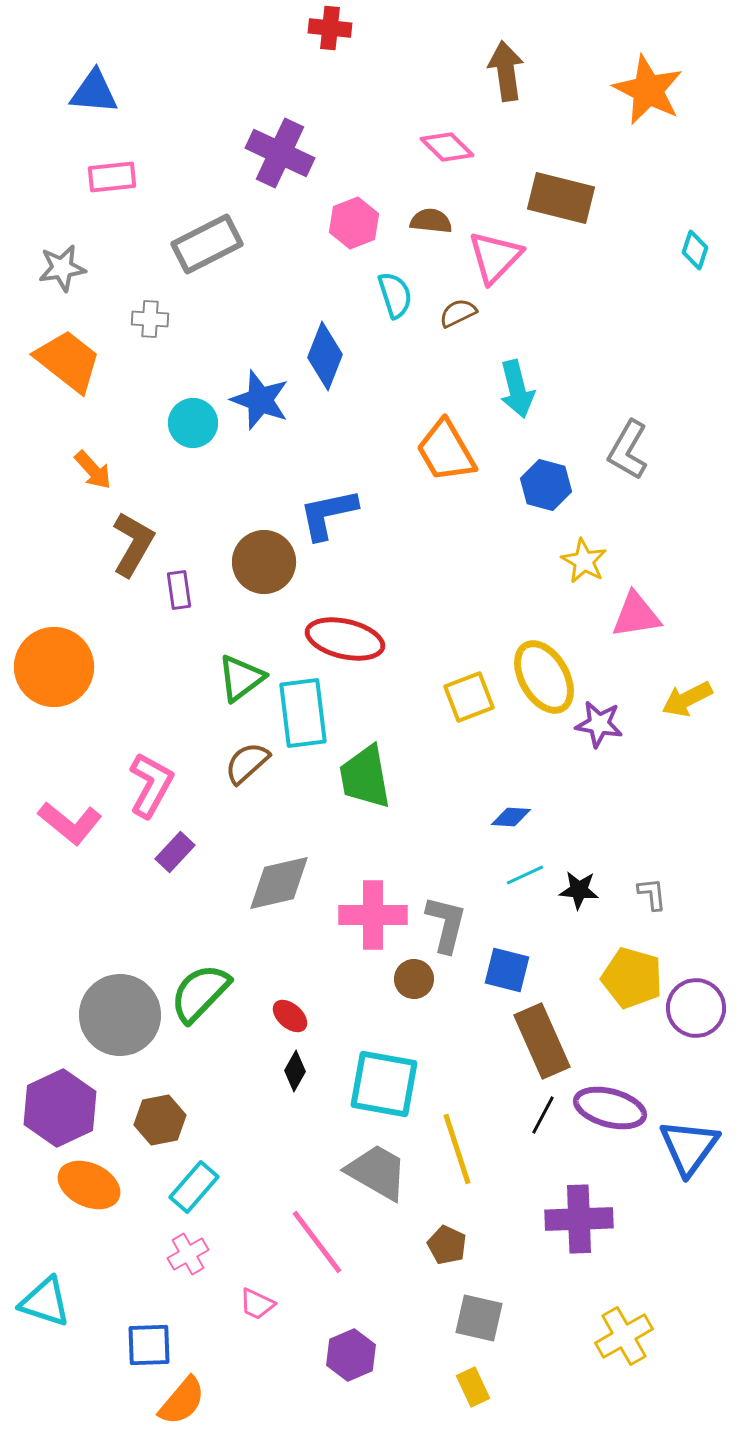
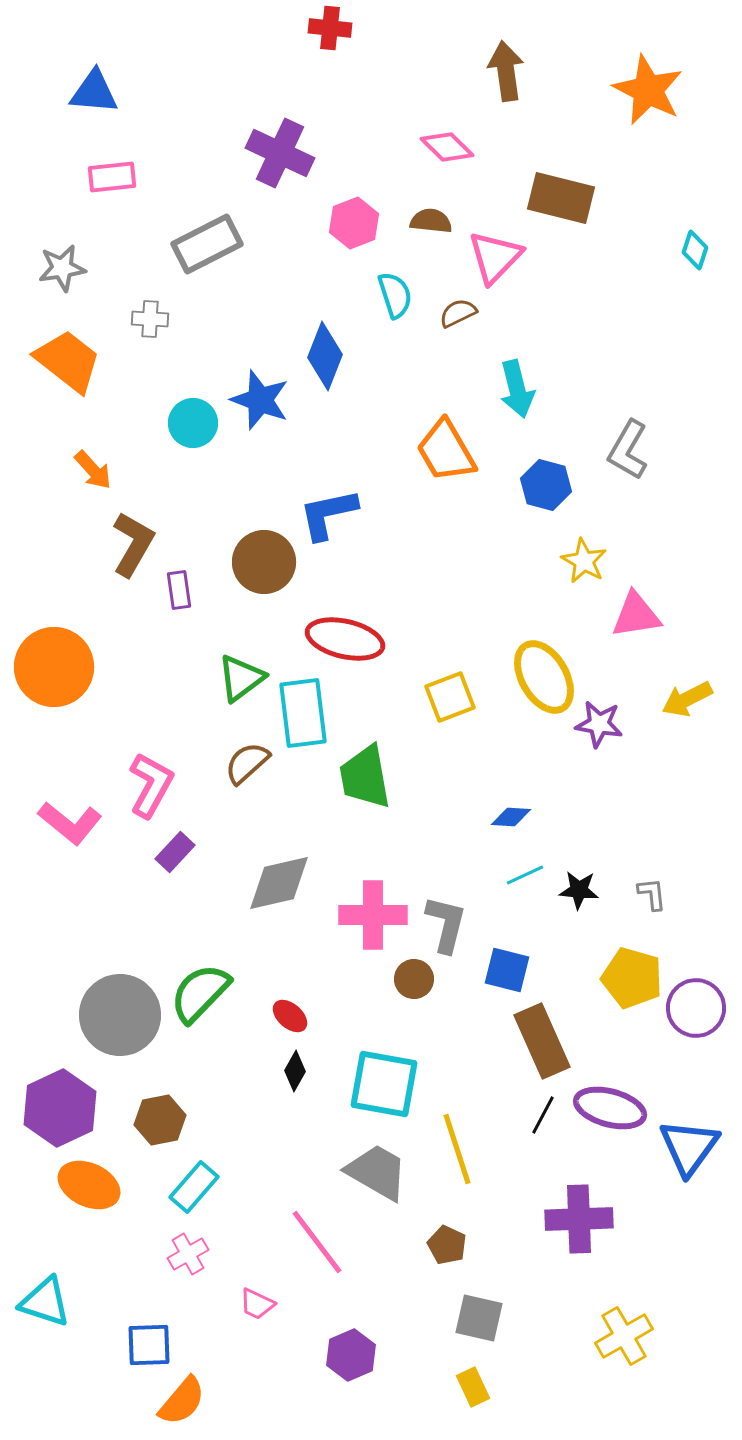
yellow square at (469, 697): moved 19 px left
